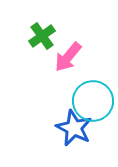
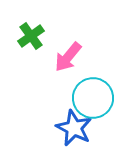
green cross: moved 11 px left
cyan circle: moved 3 px up
